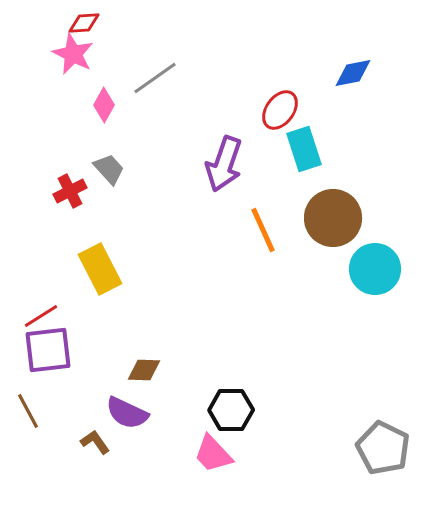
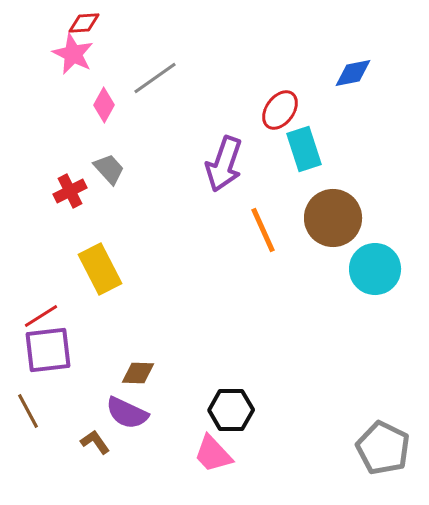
brown diamond: moved 6 px left, 3 px down
